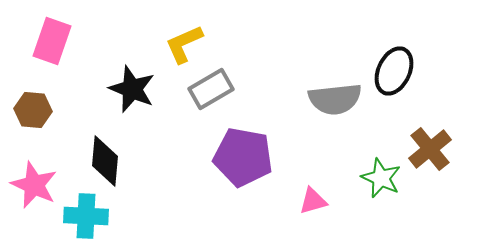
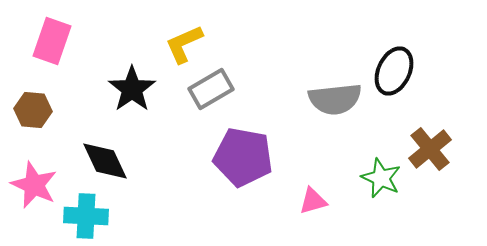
black star: rotated 15 degrees clockwise
black diamond: rotated 30 degrees counterclockwise
